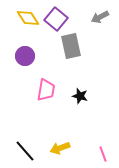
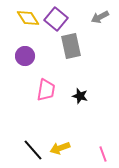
black line: moved 8 px right, 1 px up
